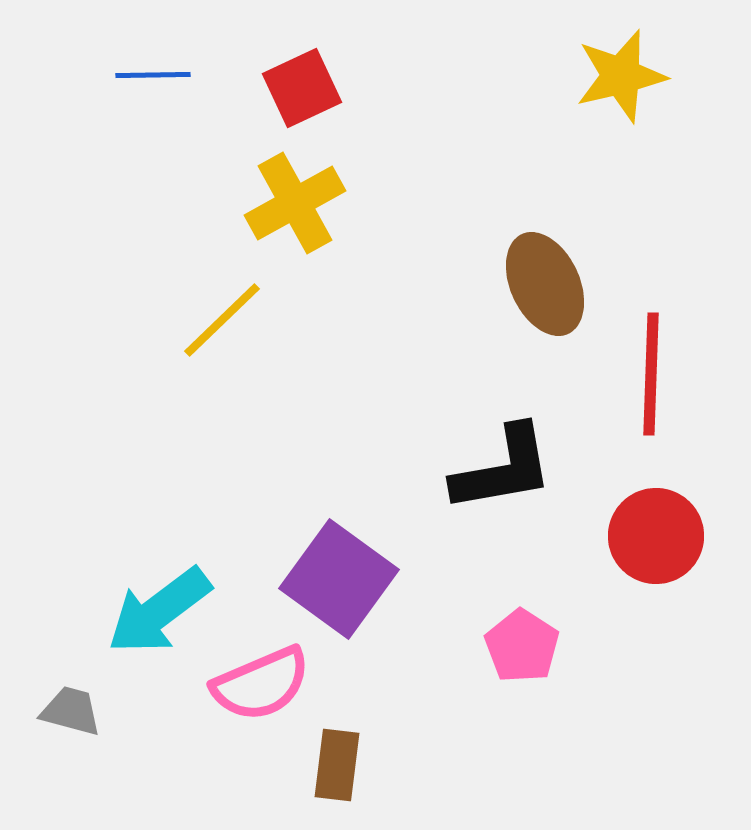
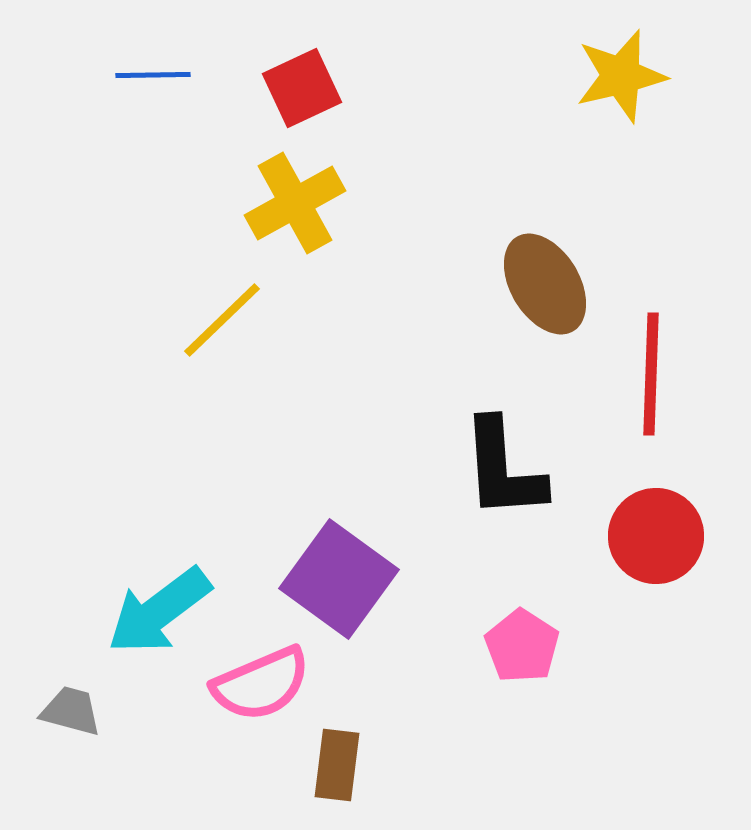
brown ellipse: rotated 6 degrees counterclockwise
black L-shape: rotated 96 degrees clockwise
